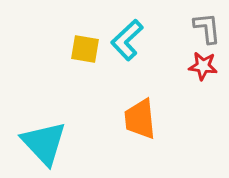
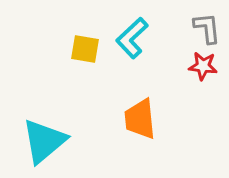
cyan L-shape: moved 5 px right, 2 px up
cyan triangle: moved 2 px up; rotated 33 degrees clockwise
